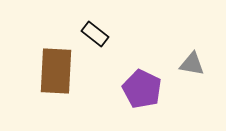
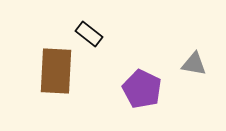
black rectangle: moved 6 px left
gray triangle: moved 2 px right
